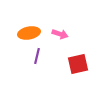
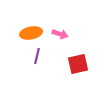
orange ellipse: moved 2 px right
